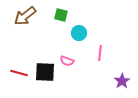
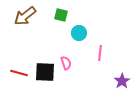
pink semicircle: moved 1 px left, 2 px down; rotated 128 degrees counterclockwise
